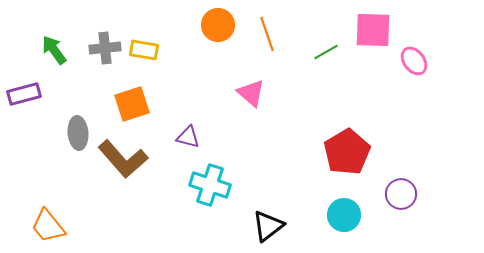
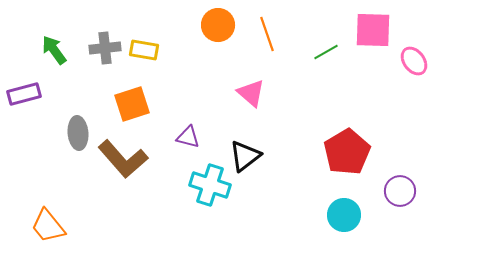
purple circle: moved 1 px left, 3 px up
black triangle: moved 23 px left, 70 px up
